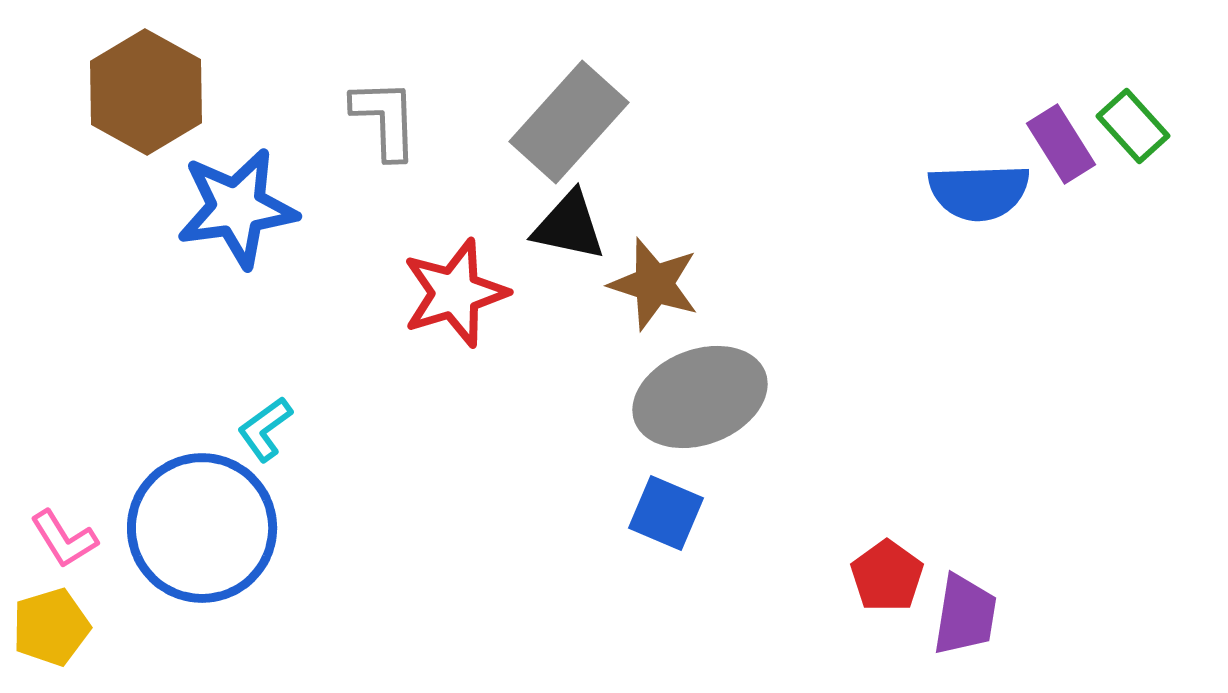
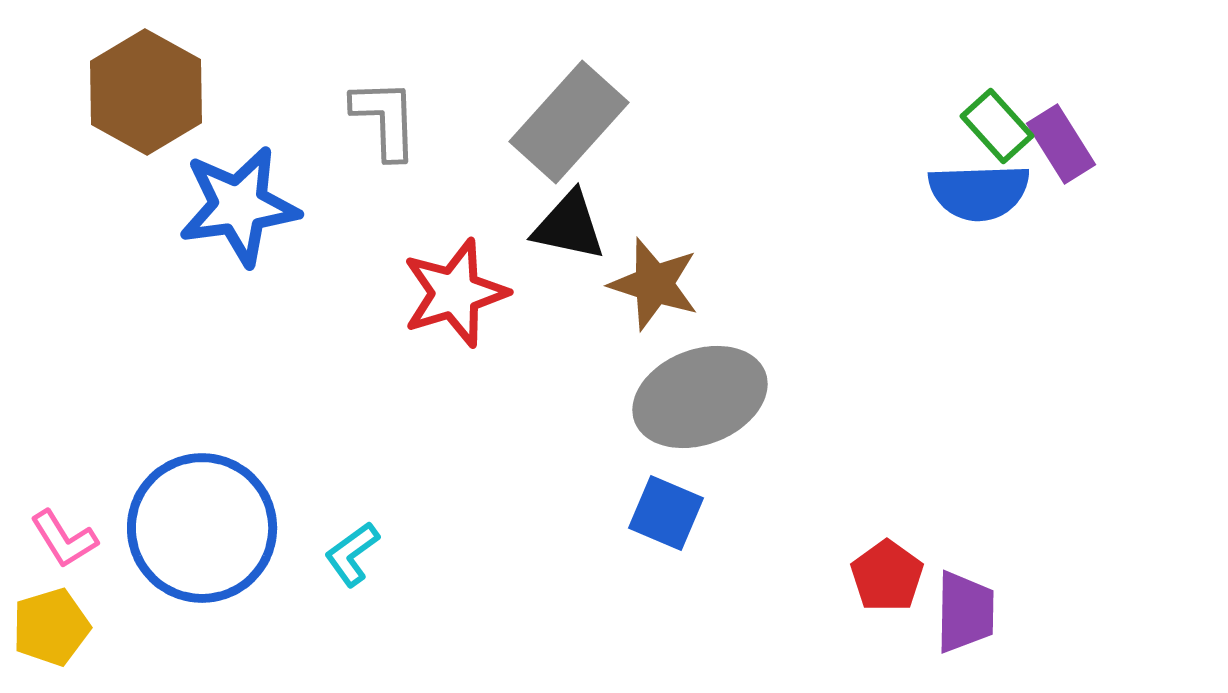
green rectangle: moved 136 px left
blue star: moved 2 px right, 2 px up
cyan L-shape: moved 87 px right, 125 px down
purple trapezoid: moved 3 px up; rotated 8 degrees counterclockwise
